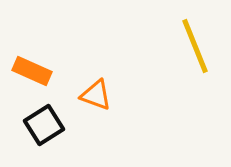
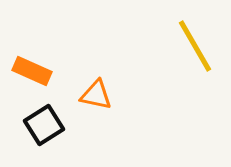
yellow line: rotated 8 degrees counterclockwise
orange triangle: rotated 8 degrees counterclockwise
